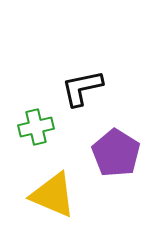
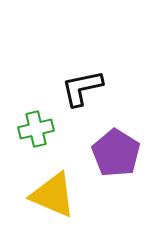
green cross: moved 2 px down
